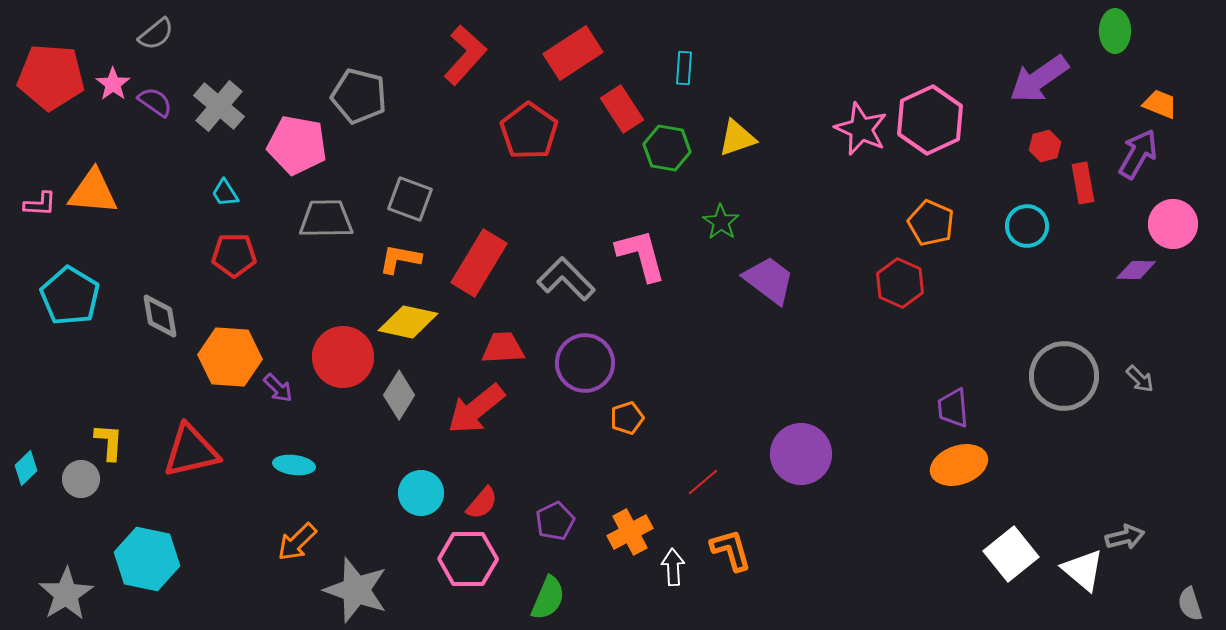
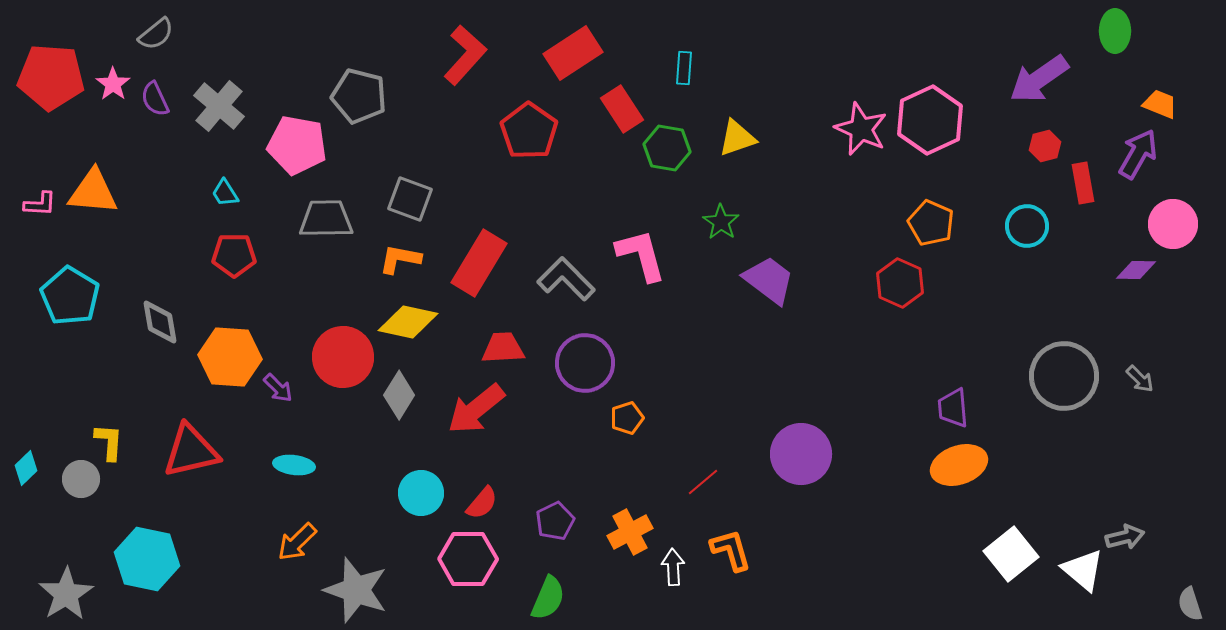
purple semicircle at (155, 102): moved 3 px up; rotated 150 degrees counterclockwise
gray diamond at (160, 316): moved 6 px down
